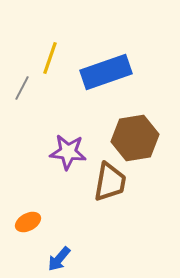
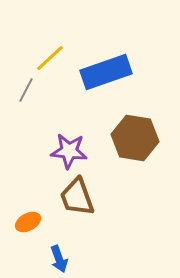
yellow line: rotated 28 degrees clockwise
gray line: moved 4 px right, 2 px down
brown hexagon: rotated 18 degrees clockwise
purple star: moved 1 px right, 1 px up
brown trapezoid: moved 33 px left, 15 px down; rotated 150 degrees clockwise
blue arrow: rotated 60 degrees counterclockwise
